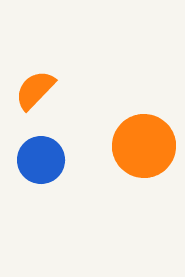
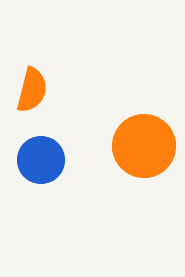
orange semicircle: moved 3 px left; rotated 150 degrees clockwise
